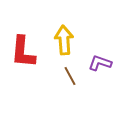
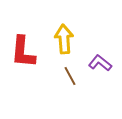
yellow arrow: moved 1 px up
purple L-shape: rotated 20 degrees clockwise
